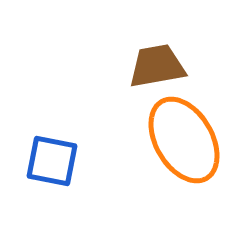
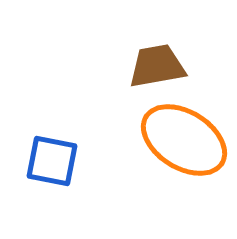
orange ellipse: rotated 28 degrees counterclockwise
